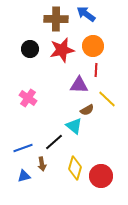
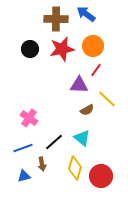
red star: moved 1 px up
red line: rotated 32 degrees clockwise
pink cross: moved 1 px right, 20 px down
cyan triangle: moved 8 px right, 12 px down
